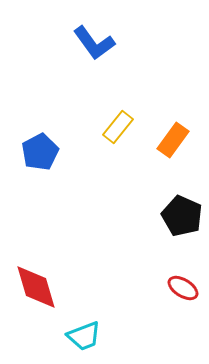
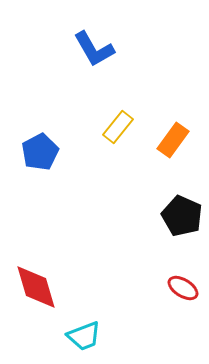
blue L-shape: moved 6 px down; rotated 6 degrees clockwise
